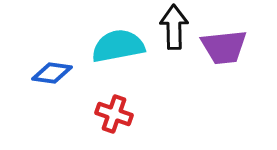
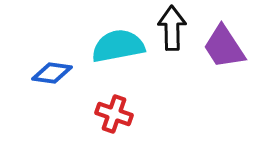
black arrow: moved 2 px left, 1 px down
purple trapezoid: rotated 63 degrees clockwise
